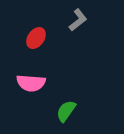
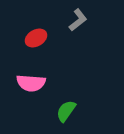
red ellipse: rotated 25 degrees clockwise
